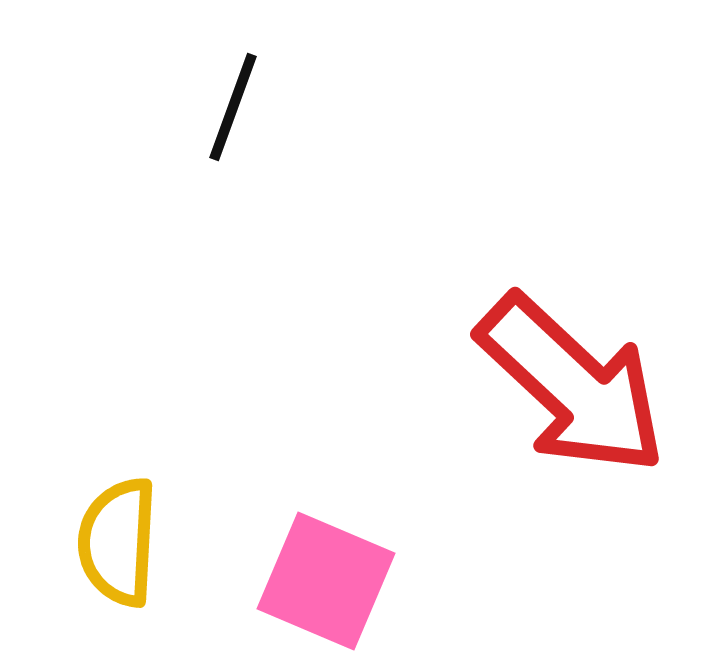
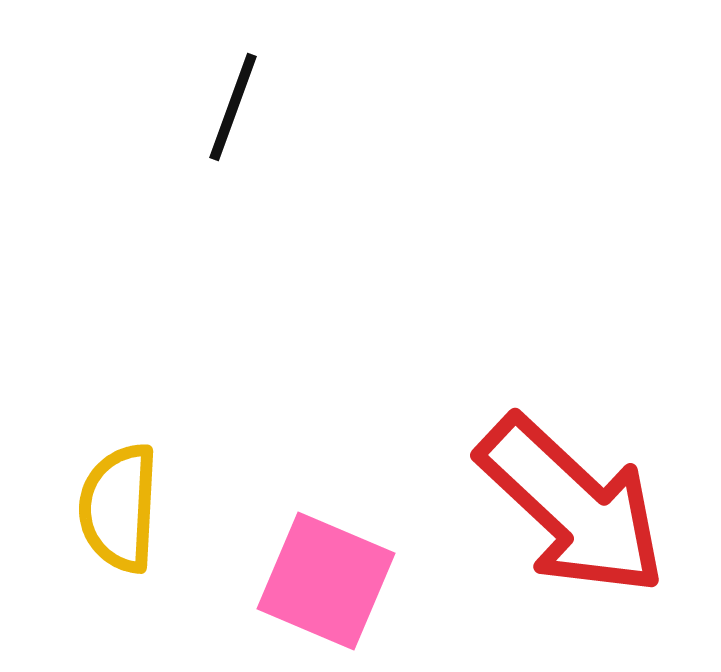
red arrow: moved 121 px down
yellow semicircle: moved 1 px right, 34 px up
